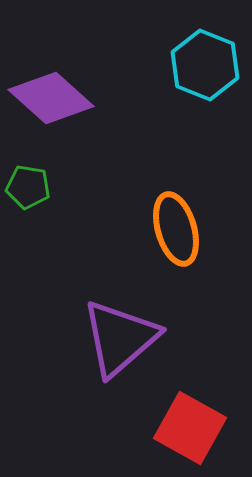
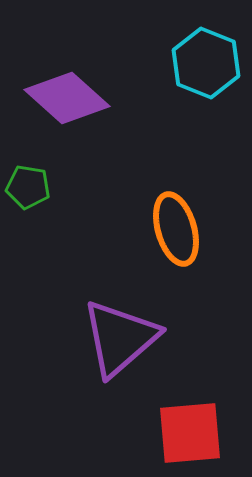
cyan hexagon: moved 1 px right, 2 px up
purple diamond: moved 16 px right
red square: moved 5 px down; rotated 34 degrees counterclockwise
